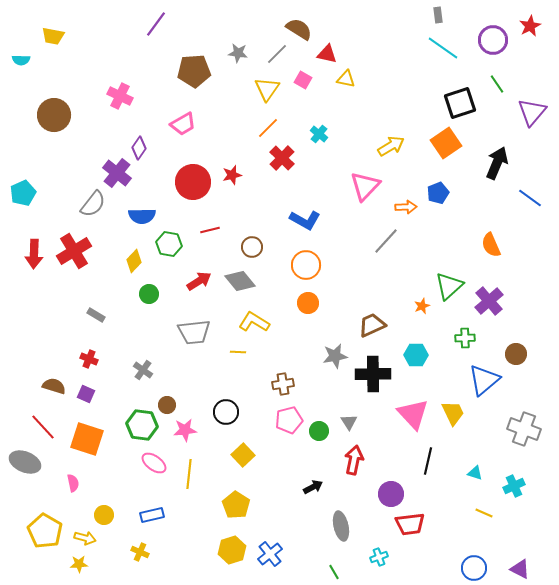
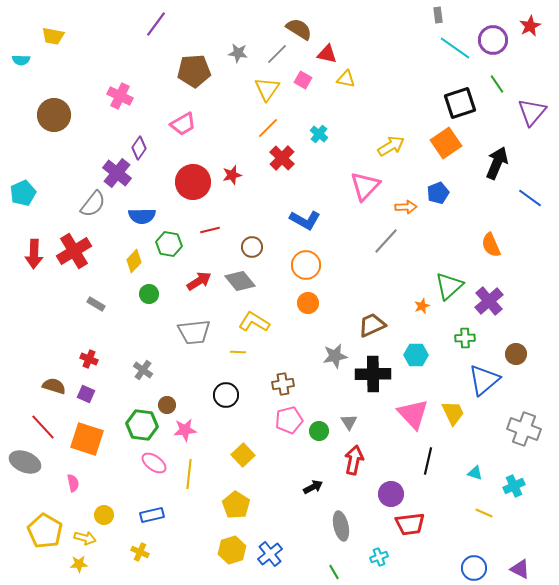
cyan line at (443, 48): moved 12 px right
gray rectangle at (96, 315): moved 11 px up
black circle at (226, 412): moved 17 px up
